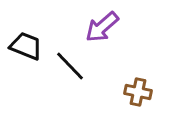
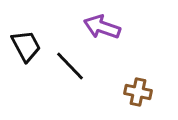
purple arrow: rotated 60 degrees clockwise
black trapezoid: rotated 40 degrees clockwise
